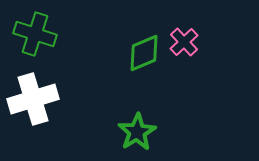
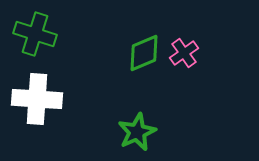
pink cross: moved 11 px down; rotated 8 degrees clockwise
white cross: moved 4 px right; rotated 21 degrees clockwise
green star: rotated 6 degrees clockwise
